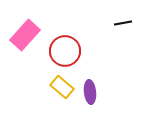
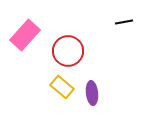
black line: moved 1 px right, 1 px up
red circle: moved 3 px right
purple ellipse: moved 2 px right, 1 px down
